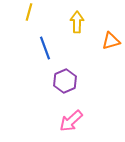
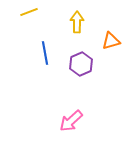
yellow line: rotated 54 degrees clockwise
blue line: moved 5 px down; rotated 10 degrees clockwise
purple hexagon: moved 16 px right, 17 px up
